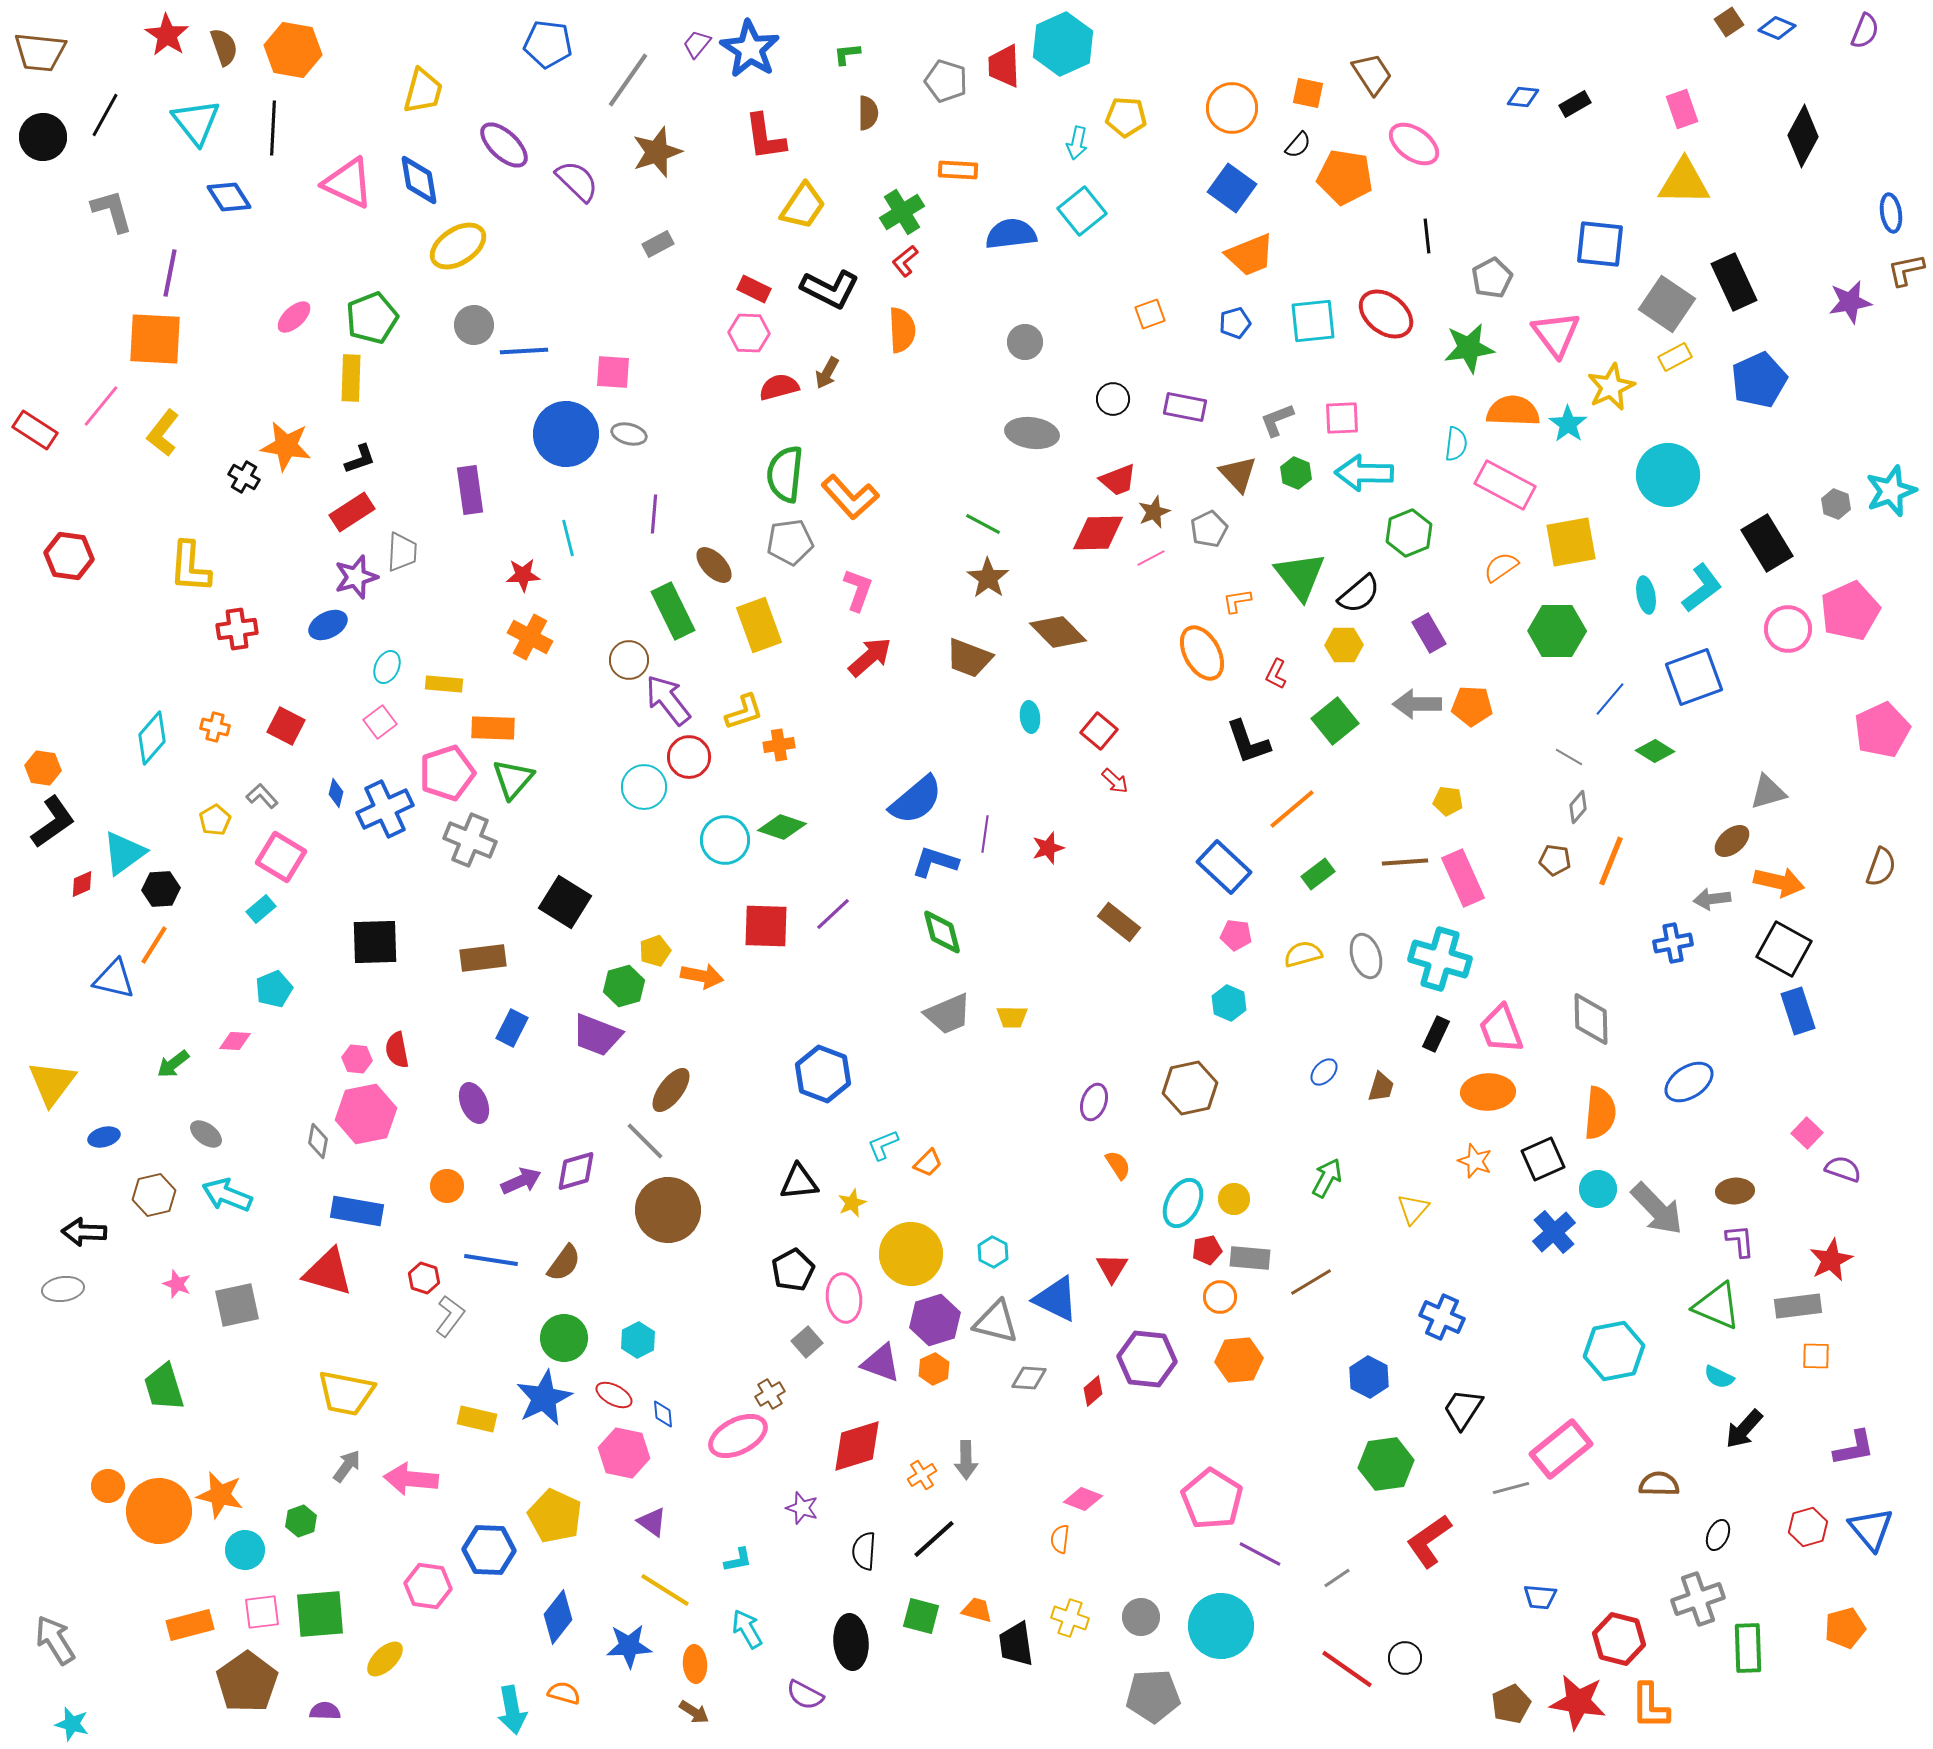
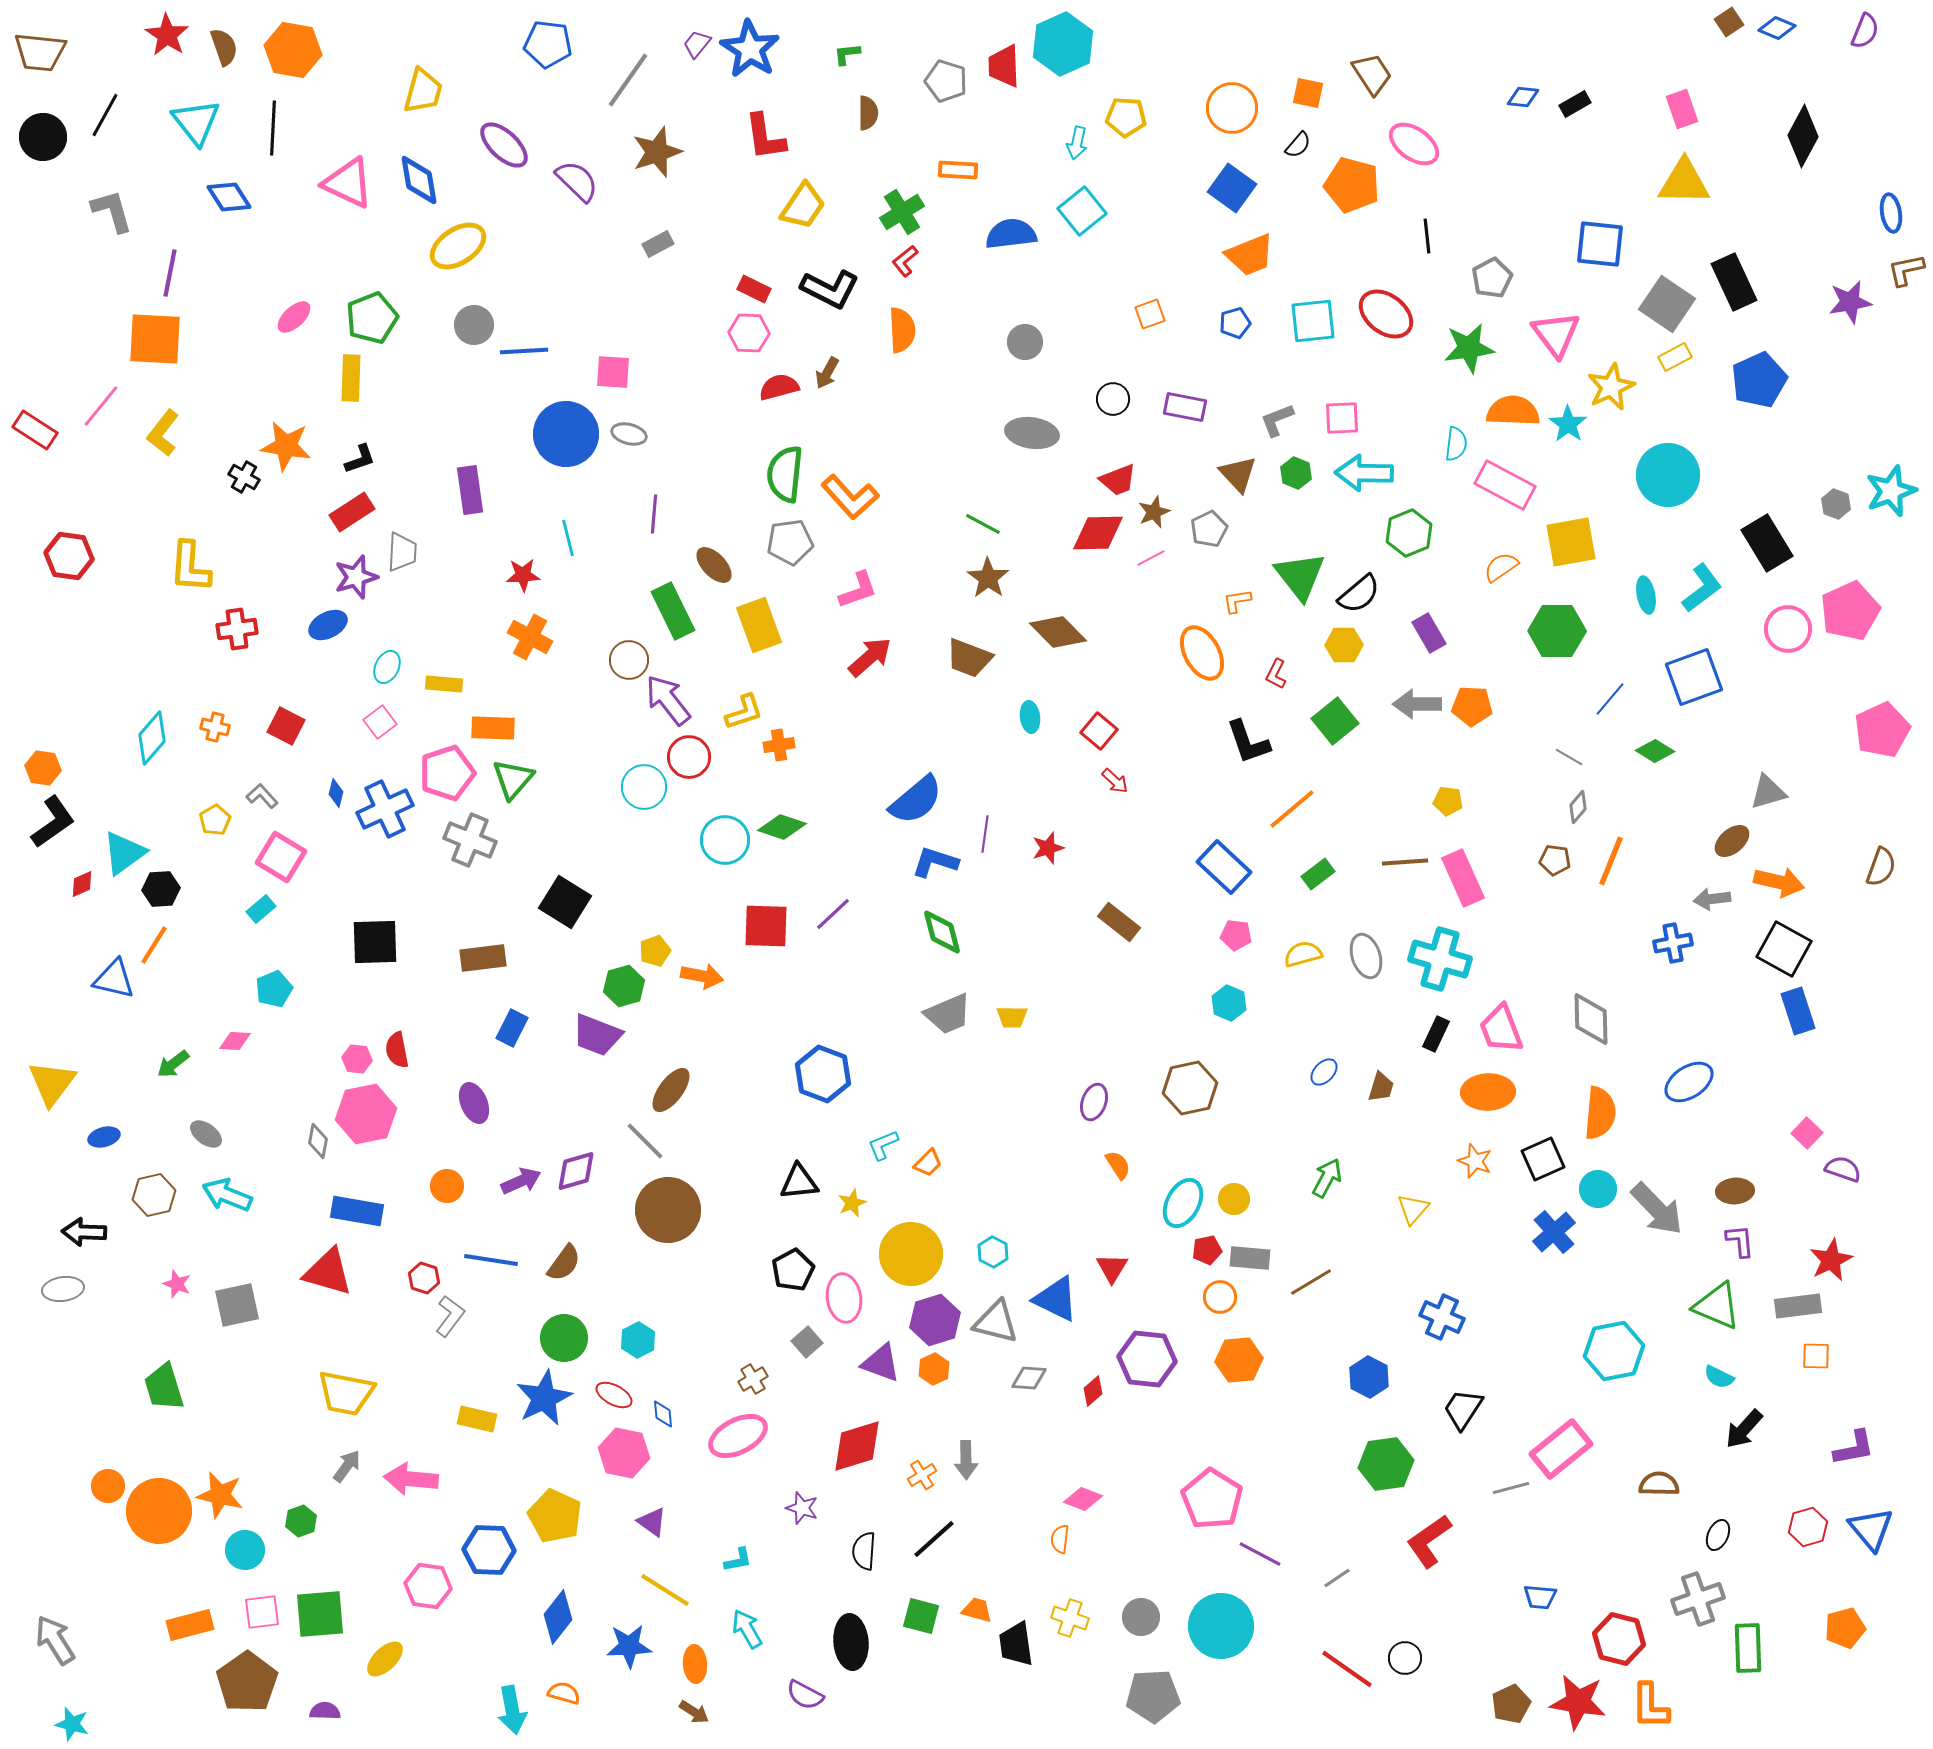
orange pentagon at (1345, 177): moved 7 px right, 8 px down; rotated 6 degrees clockwise
pink L-shape at (858, 590): rotated 51 degrees clockwise
brown cross at (770, 1394): moved 17 px left, 15 px up
